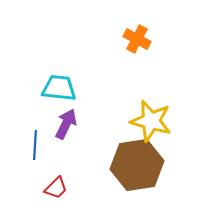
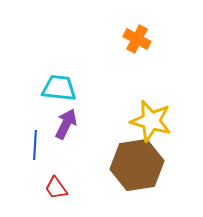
red trapezoid: rotated 100 degrees clockwise
